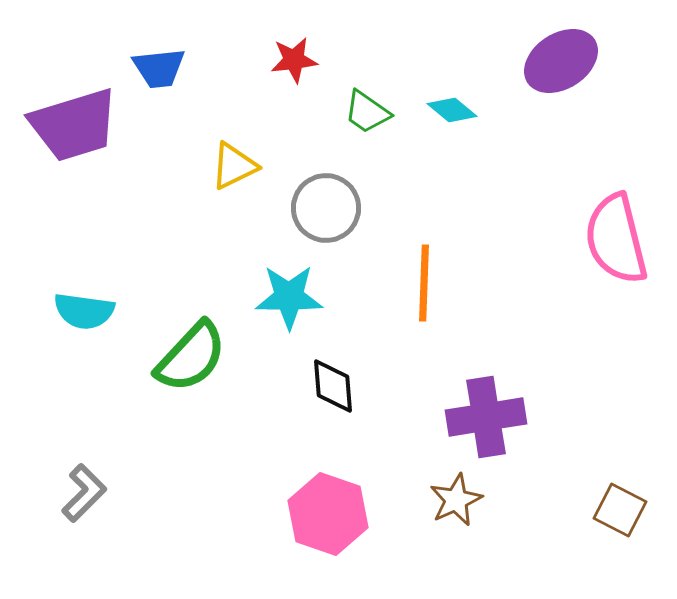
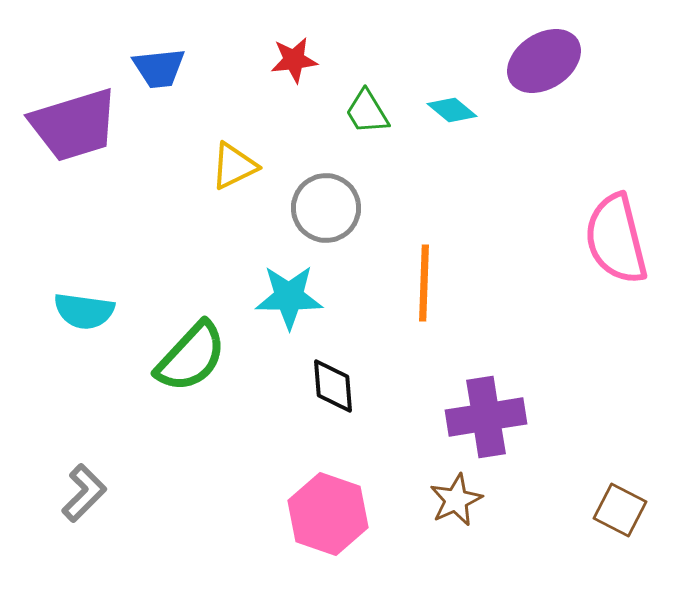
purple ellipse: moved 17 px left
green trapezoid: rotated 24 degrees clockwise
